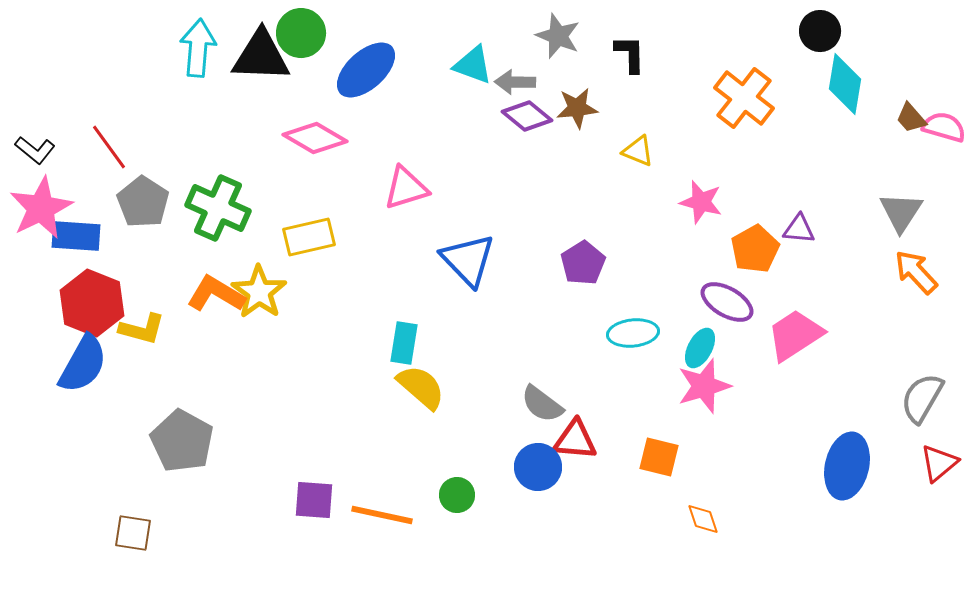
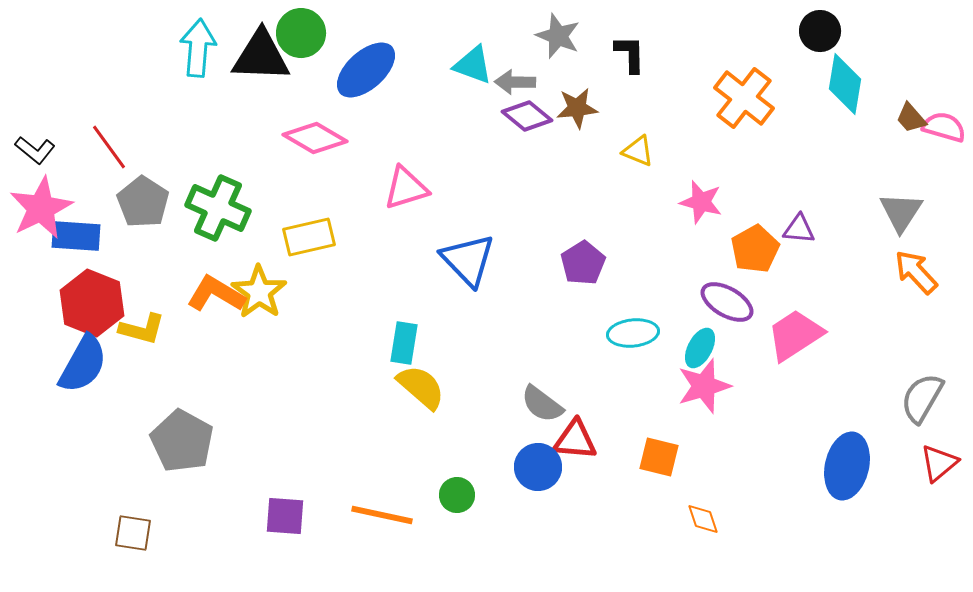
purple square at (314, 500): moved 29 px left, 16 px down
